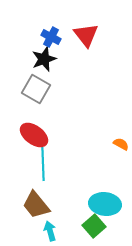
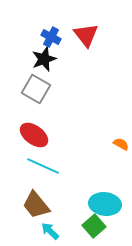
cyan line: moved 2 px down; rotated 64 degrees counterclockwise
cyan arrow: rotated 30 degrees counterclockwise
